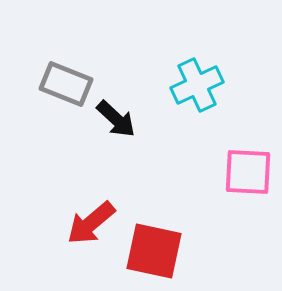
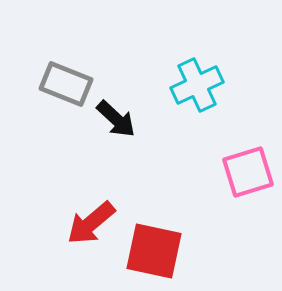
pink square: rotated 20 degrees counterclockwise
